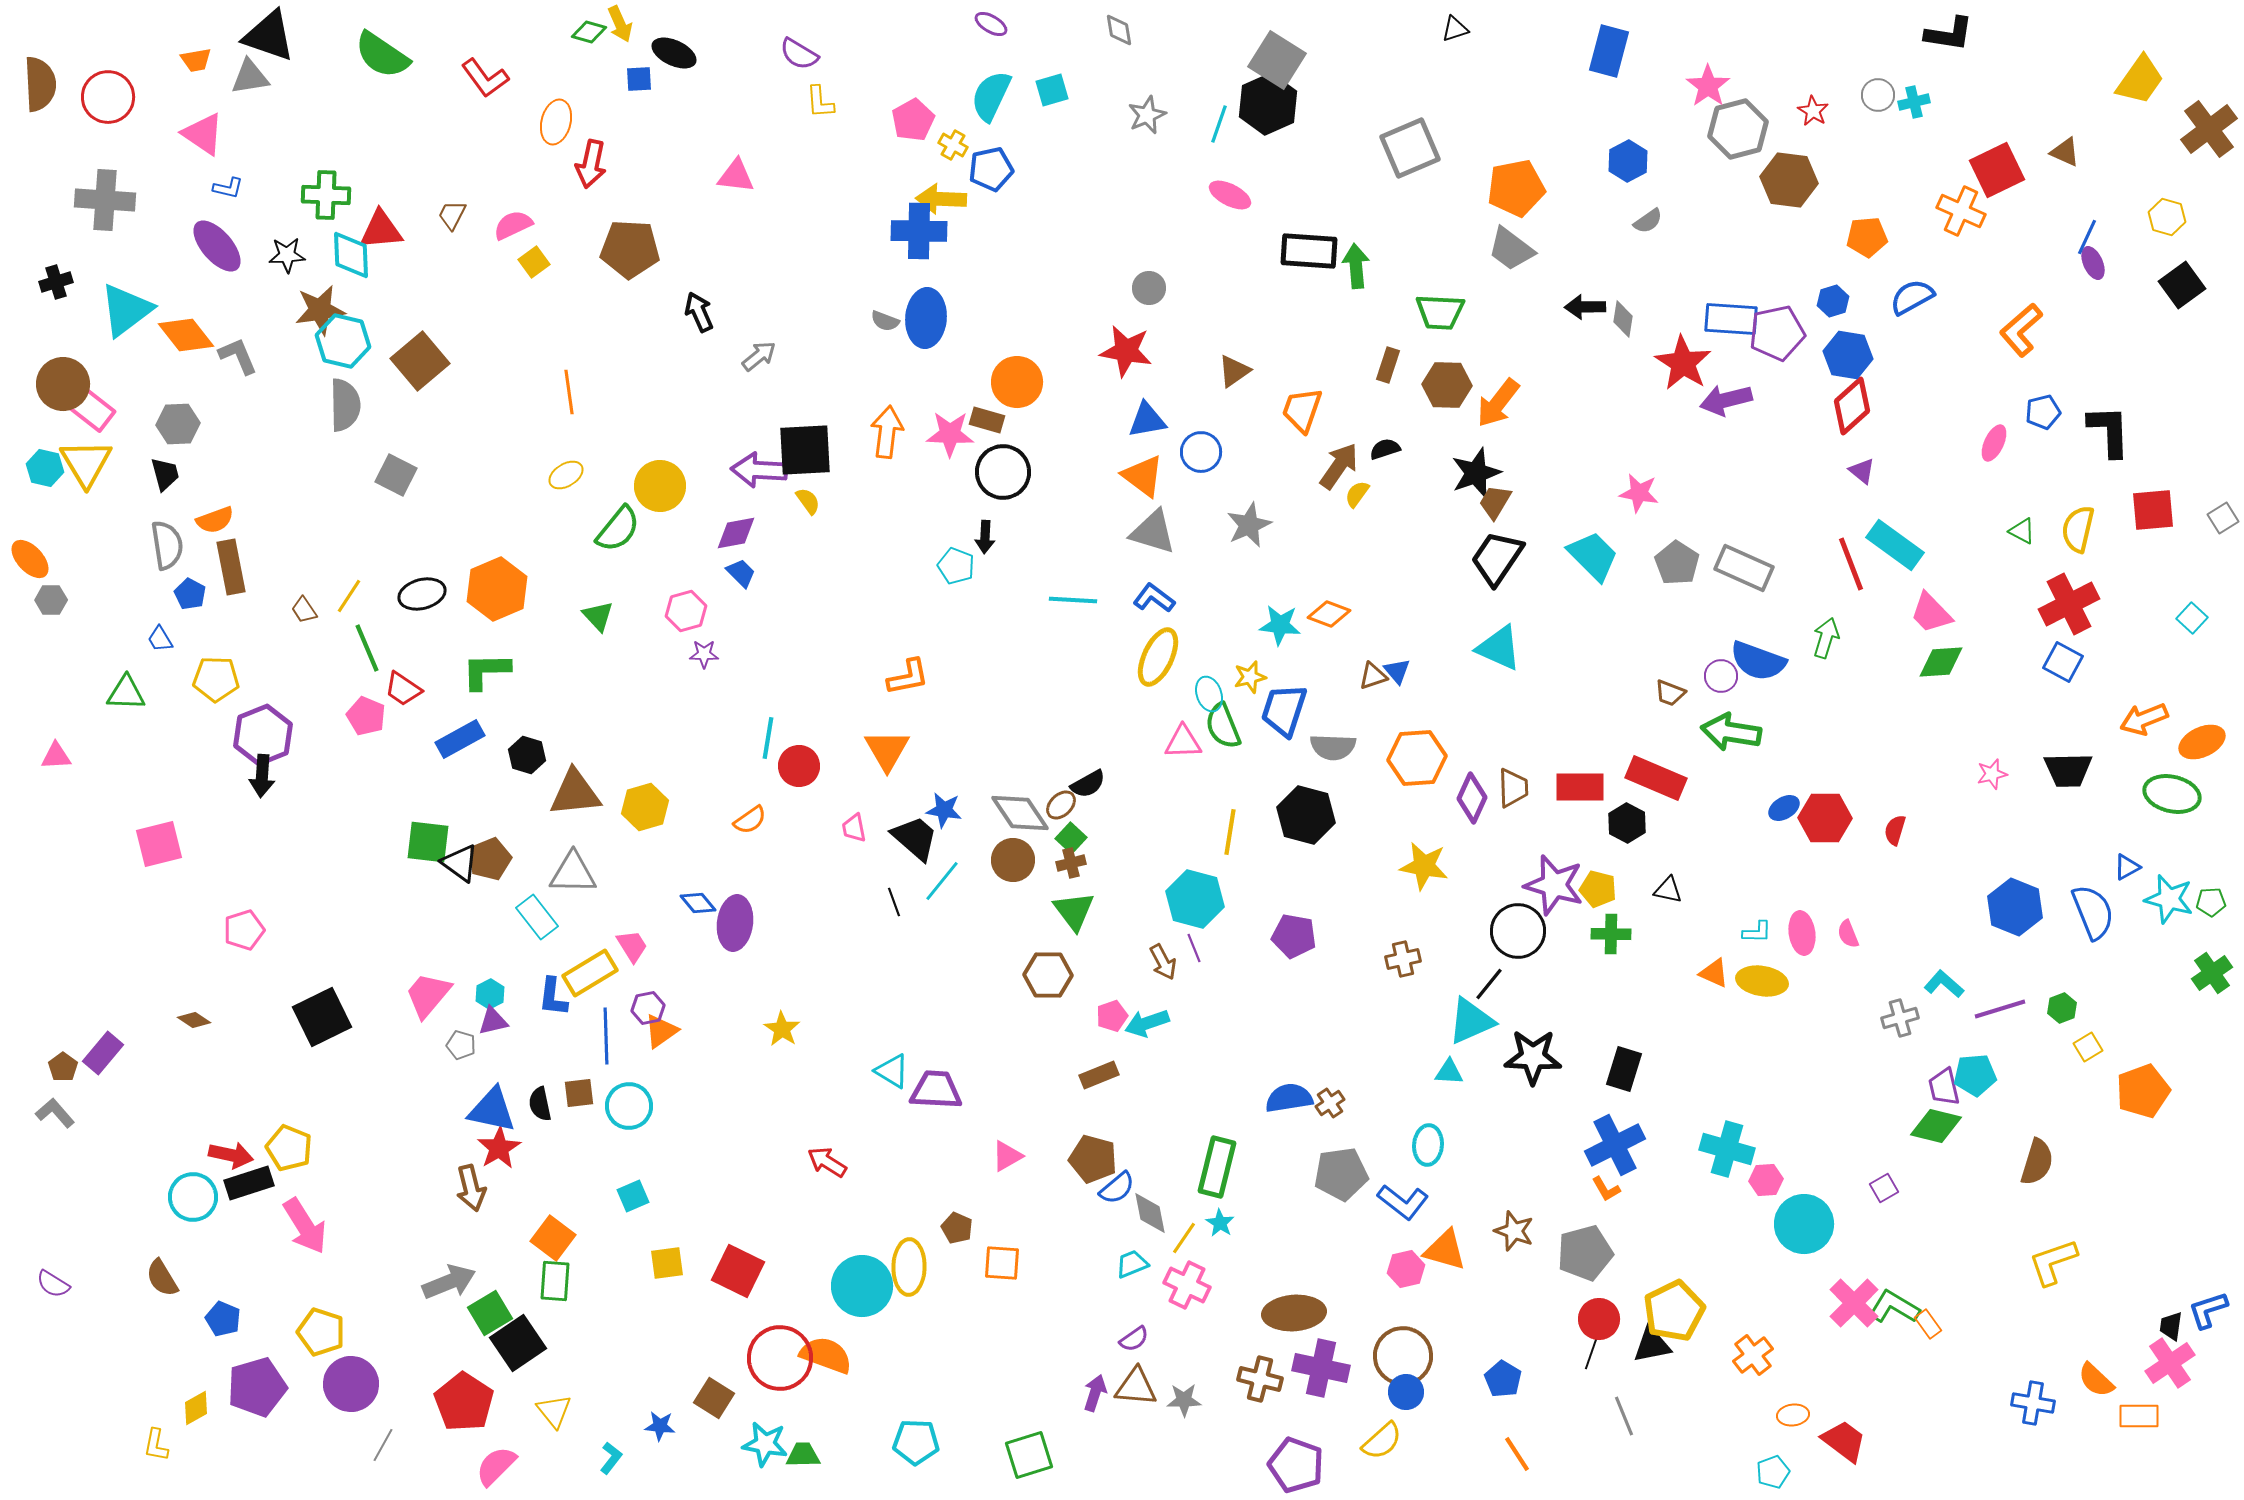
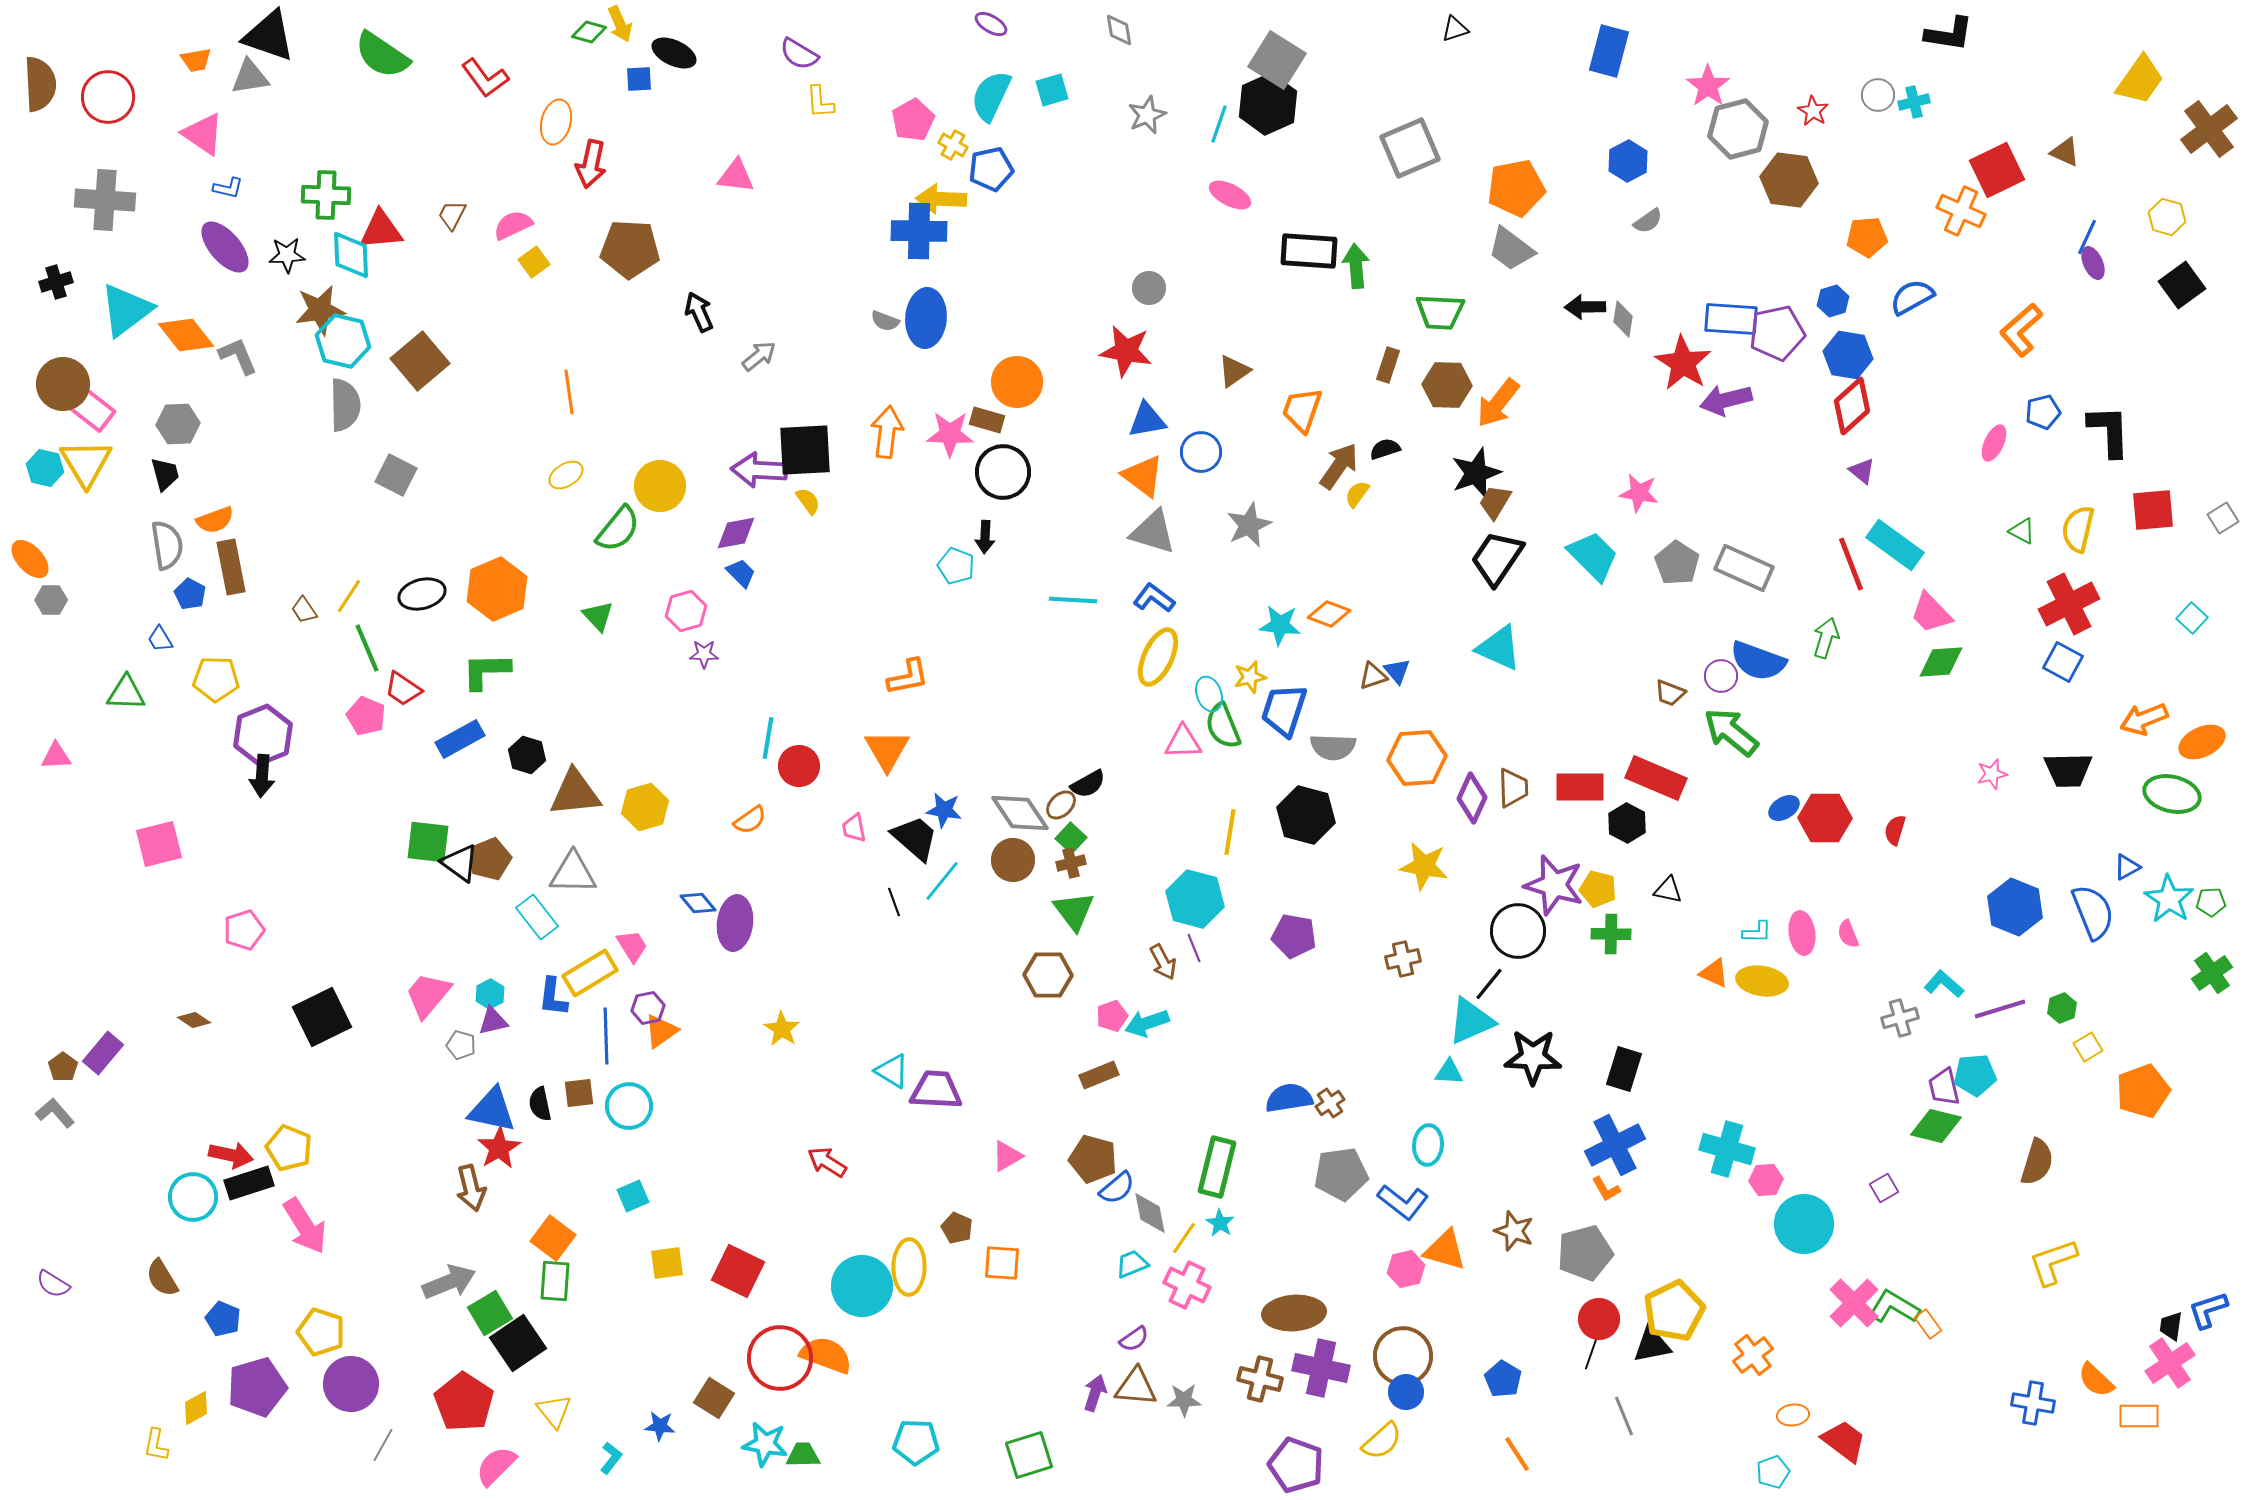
purple ellipse at (217, 246): moved 8 px right, 1 px down
green arrow at (1731, 732): rotated 30 degrees clockwise
cyan star at (2169, 899): rotated 18 degrees clockwise
